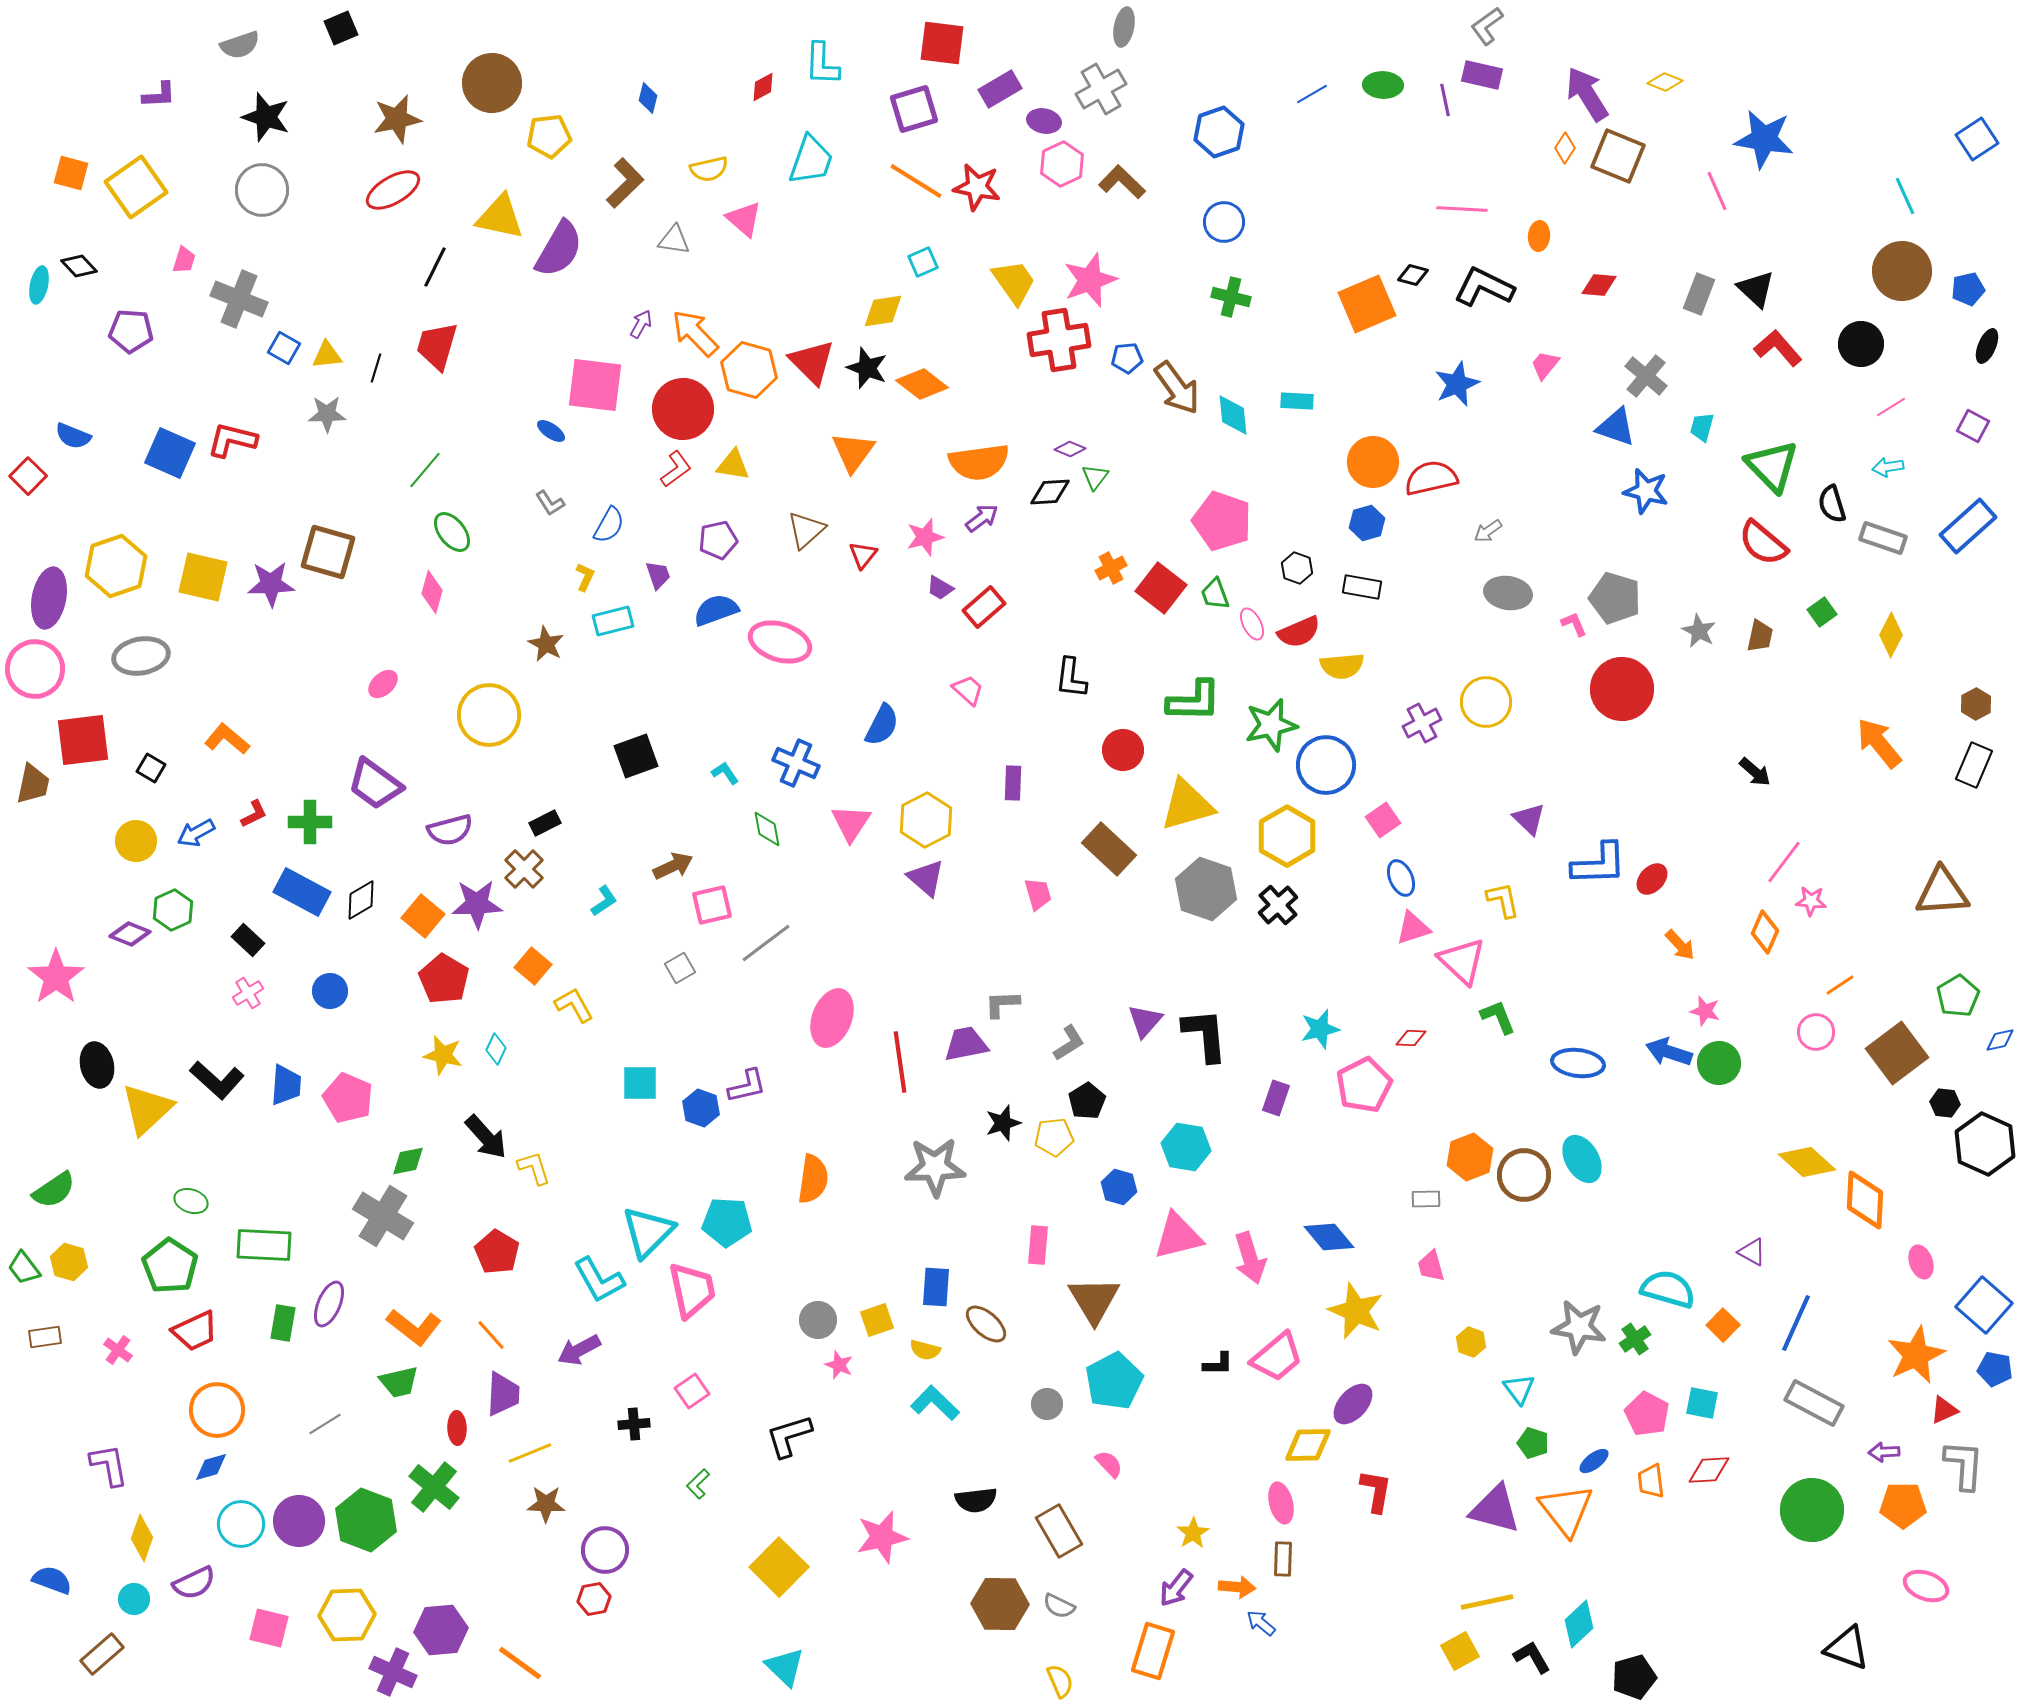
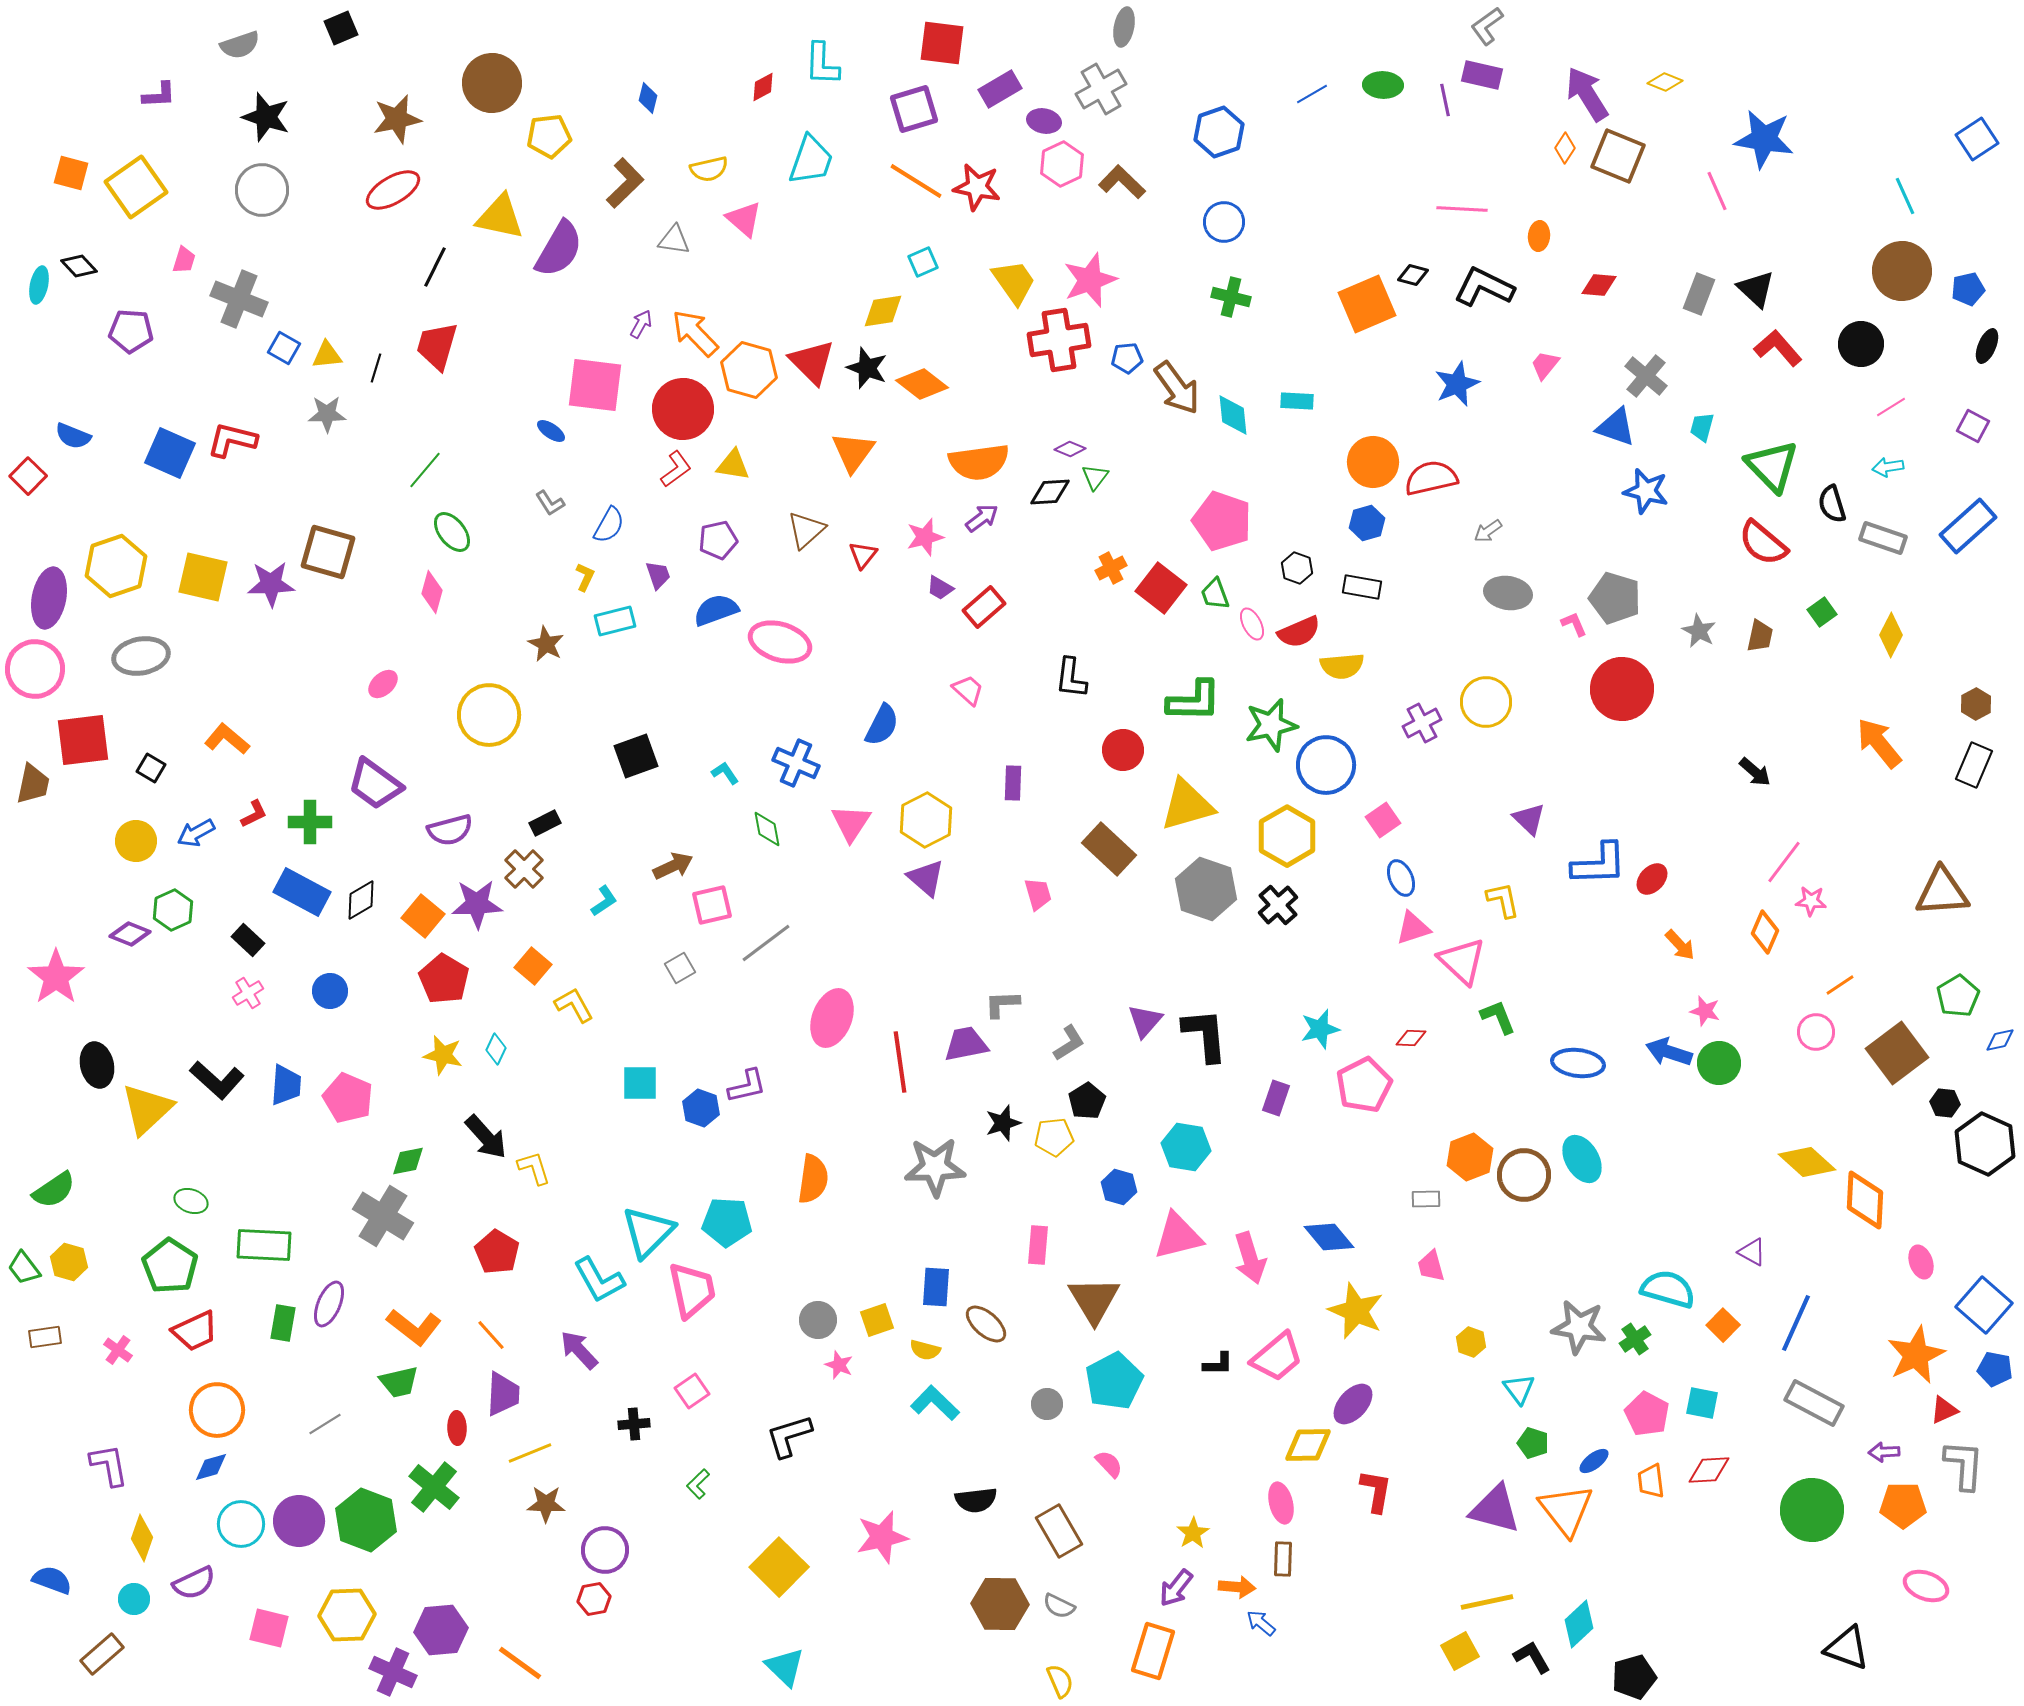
cyan rectangle at (613, 621): moved 2 px right
purple arrow at (579, 1350): rotated 75 degrees clockwise
